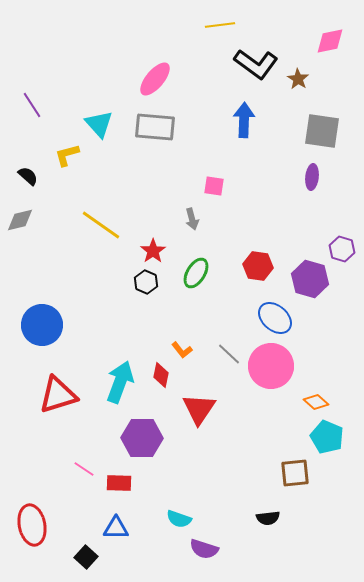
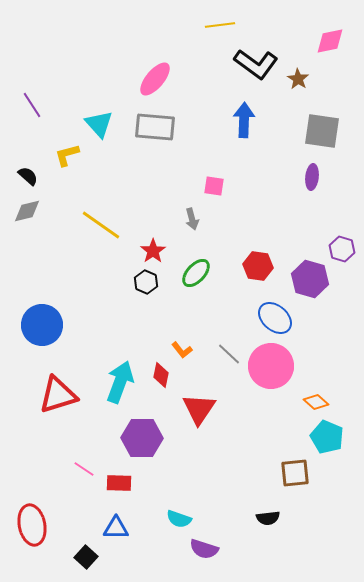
gray diamond at (20, 220): moved 7 px right, 9 px up
green ellipse at (196, 273): rotated 12 degrees clockwise
